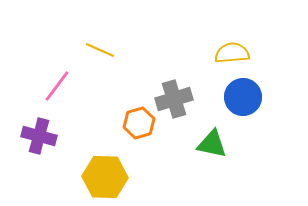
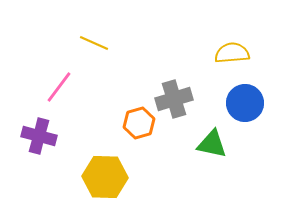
yellow line: moved 6 px left, 7 px up
pink line: moved 2 px right, 1 px down
blue circle: moved 2 px right, 6 px down
